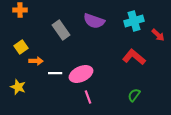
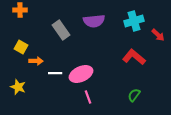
purple semicircle: rotated 25 degrees counterclockwise
yellow square: rotated 24 degrees counterclockwise
